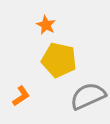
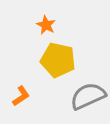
yellow pentagon: moved 1 px left
